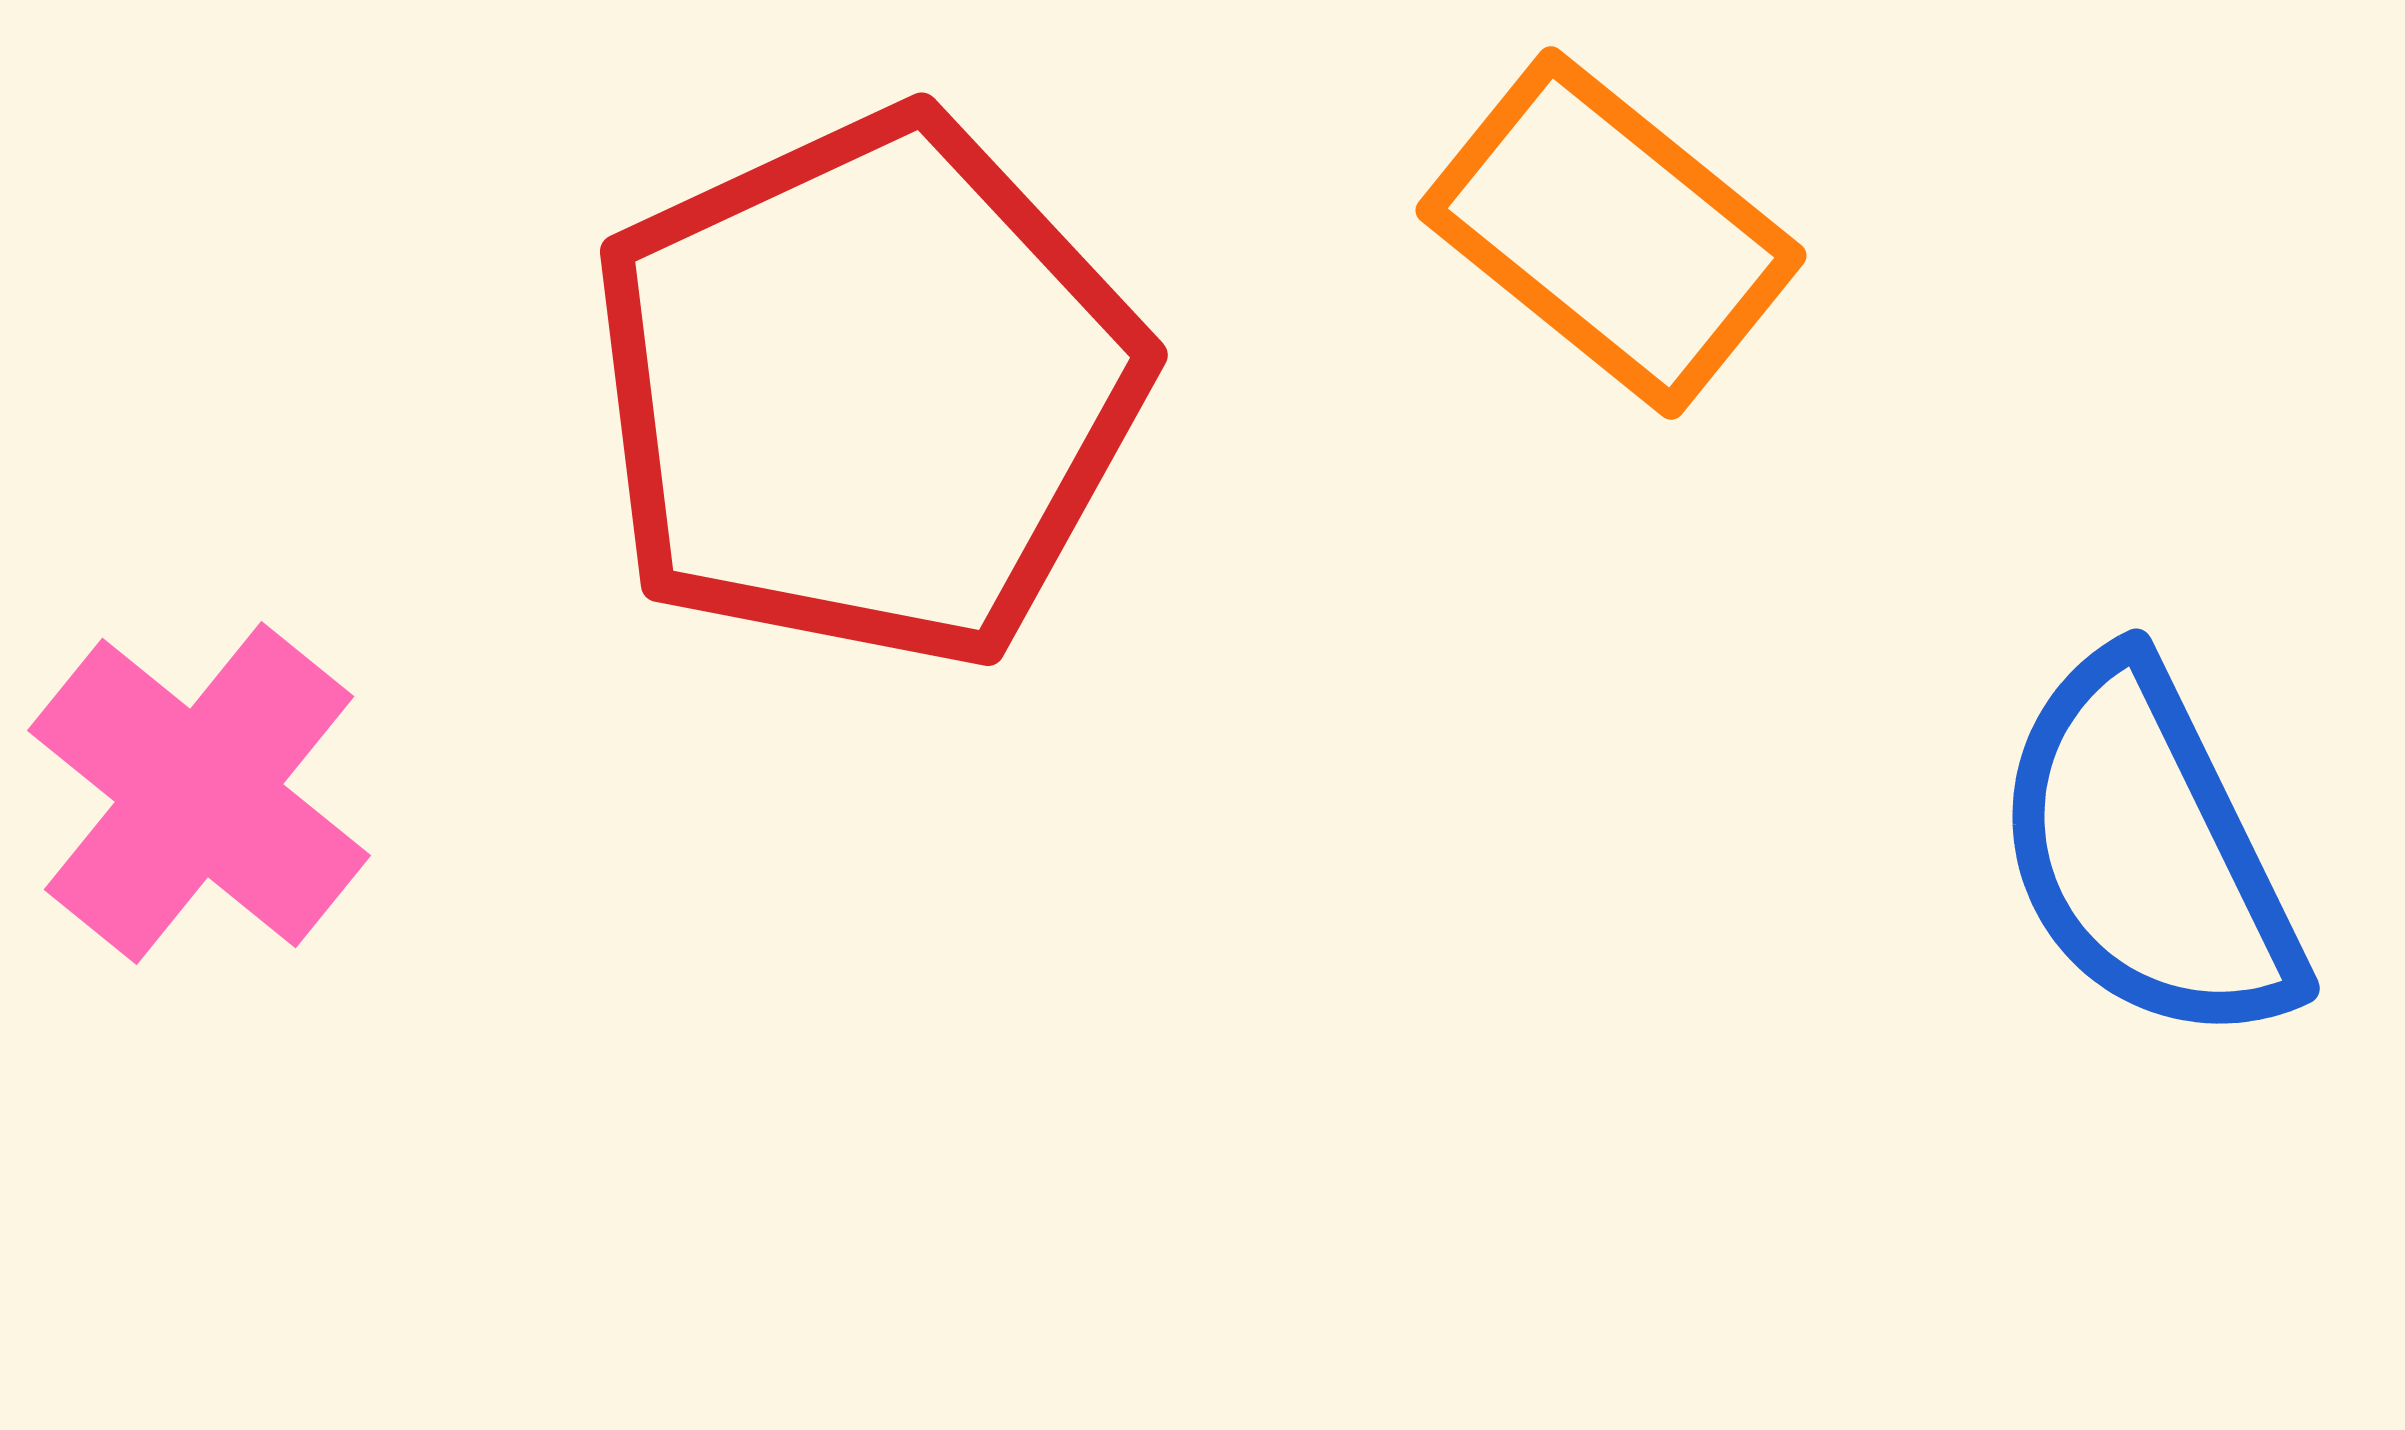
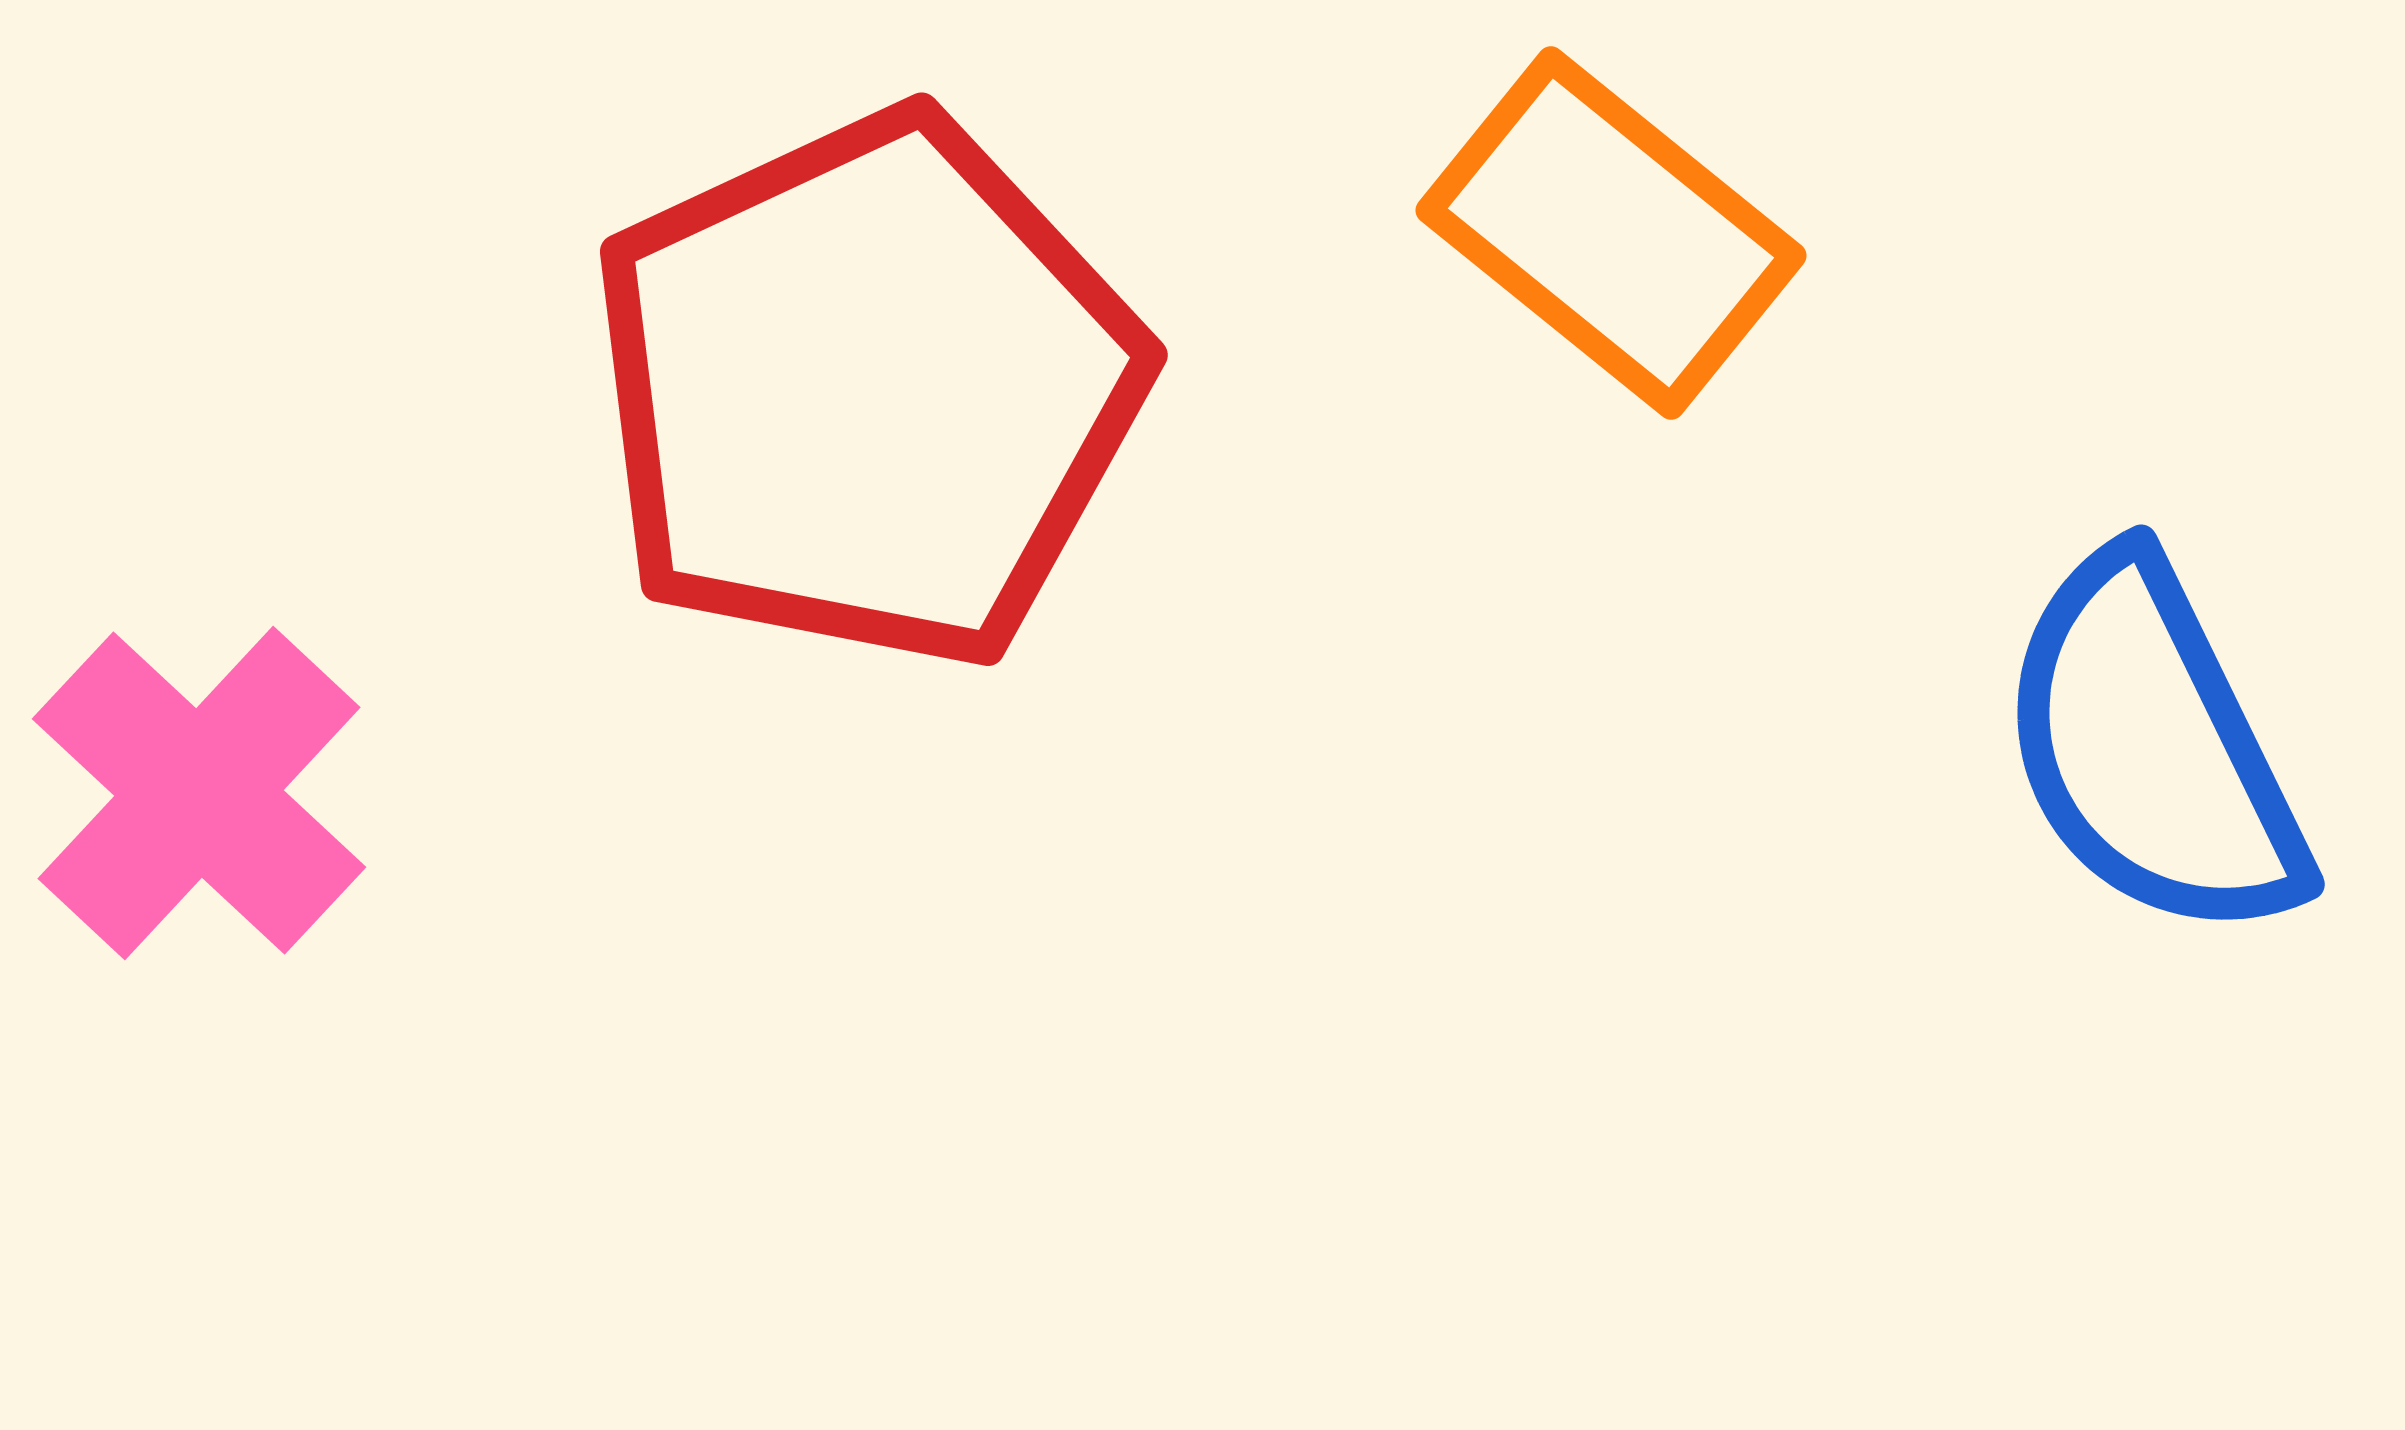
pink cross: rotated 4 degrees clockwise
blue semicircle: moved 5 px right, 104 px up
